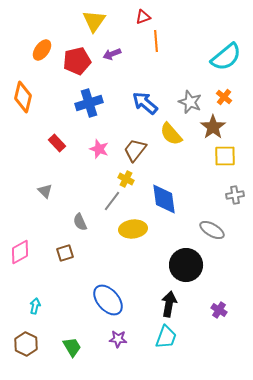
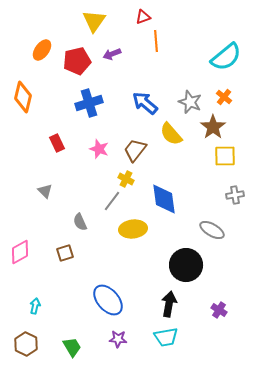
red rectangle: rotated 18 degrees clockwise
cyan trapezoid: rotated 60 degrees clockwise
